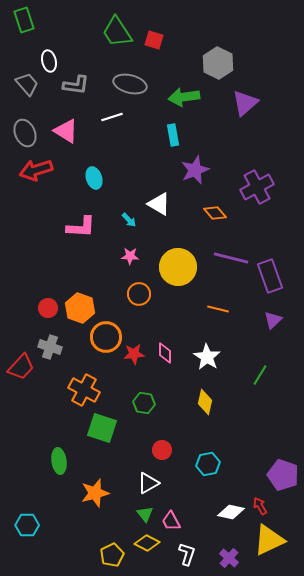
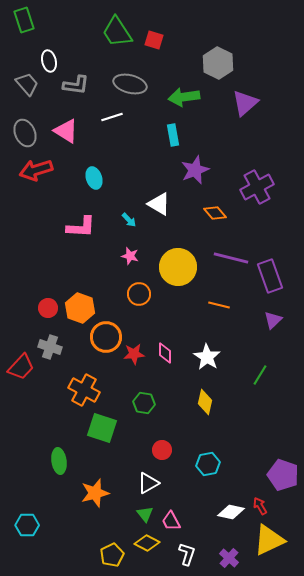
pink star at (130, 256): rotated 12 degrees clockwise
orange line at (218, 309): moved 1 px right, 4 px up
